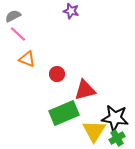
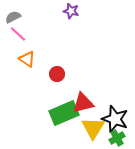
gray semicircle: moved 1 px down
orange triangle: rotated 12 degrees clockwise
red triangle: moved 2 px left, 13 px down
black star: moved 1 px down; rotated 12 degrees clockwise
yellow triangle: moved 1 px left, 3 px up
